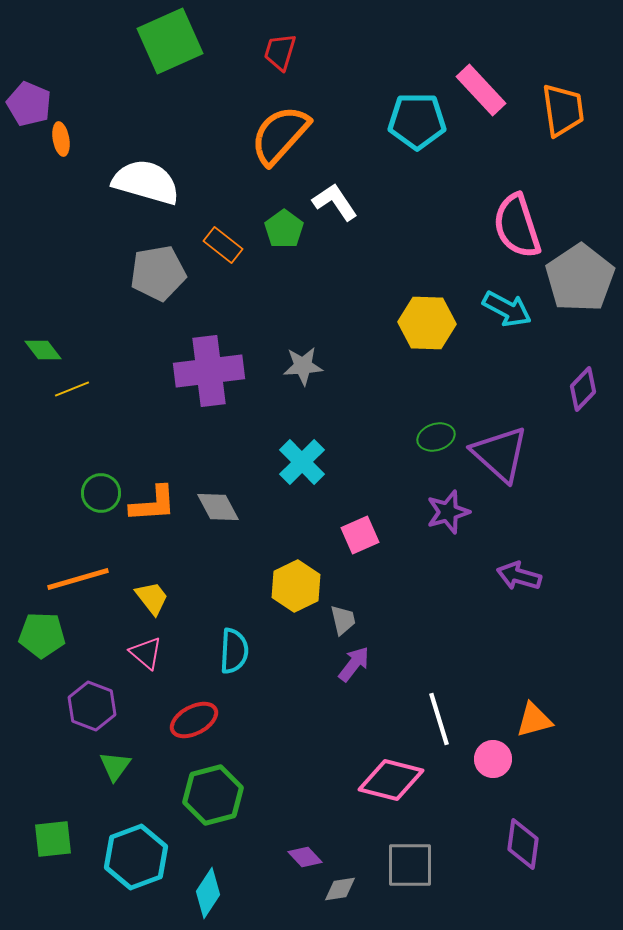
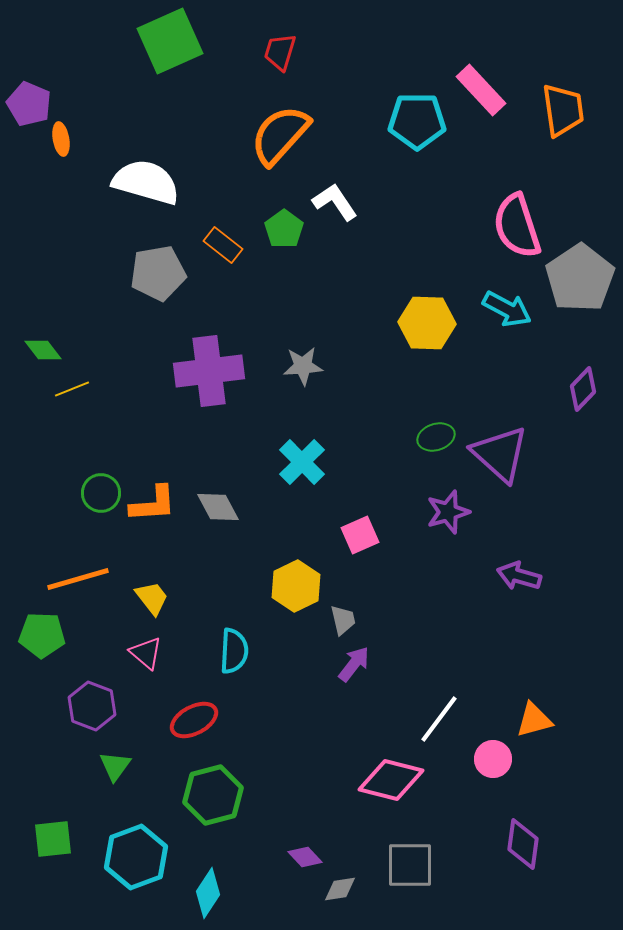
white line at (439, 719): rotated 54 degrees clockwise
